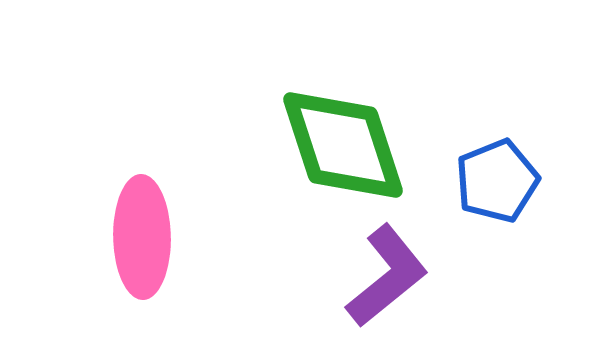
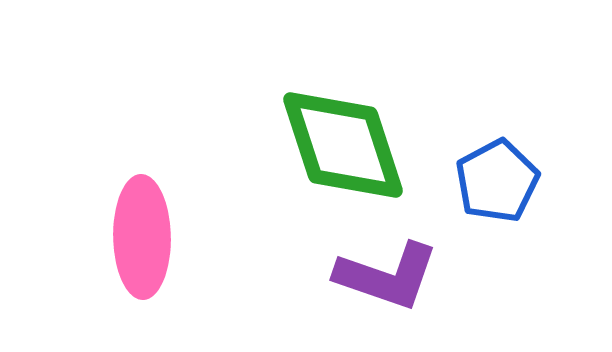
blue pentagon: rotated 6 degrees counterclockwise
purple L-shape: rotated 58 degrees clockwise
